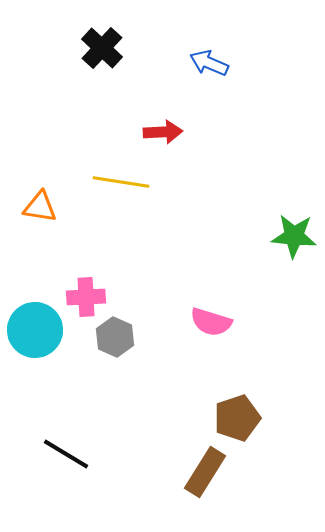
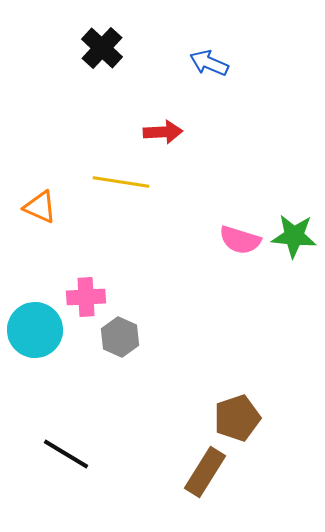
orange triangle: rotated 15 degrees clockwise
pink semicircle: moved 29 px right, 82 px up
gray hexagon: moved 5 px right
